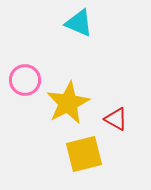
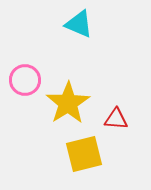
cyan triangle: moved 1 px down
yellow star: rotated 6 degrees counterclockwise
red triangle: rotated 25 degrees counterclockwise
